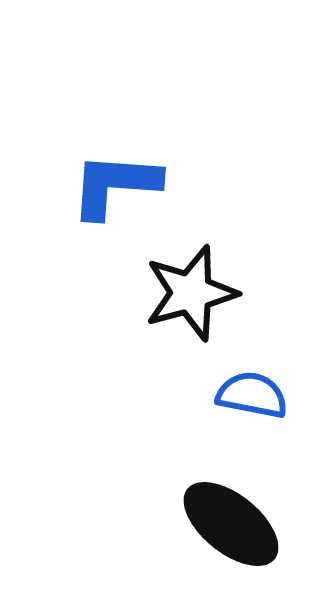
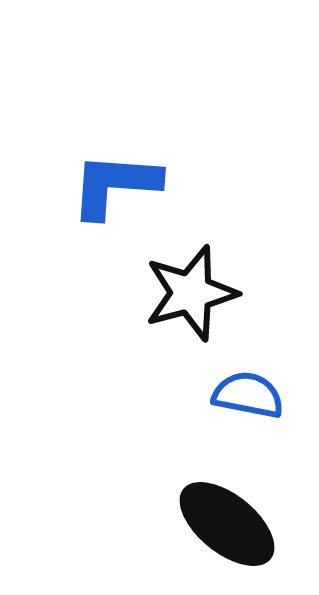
blue semicircle: moved 4 px left
black ellipse: moved 4 px left
